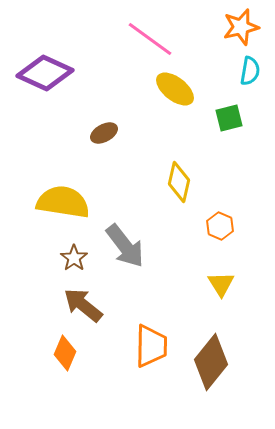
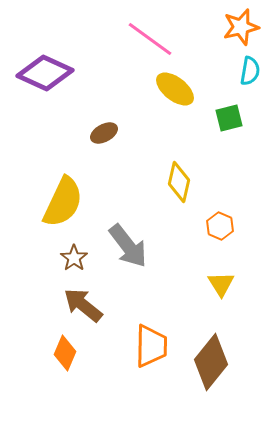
yellow semicircle: rotated 106 degrees clockwise
gray arrow: moved 3 px right
